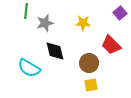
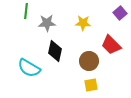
gray star: moved 2 px right; rotated 12 degrees clockwise
black diamond: rotated 25 degrees clockwise
brown circle: moved 2 px up
